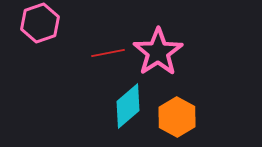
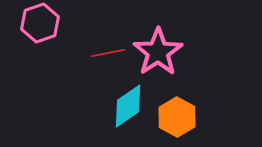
cyan diamond: rotated 6 degrees clockwise
